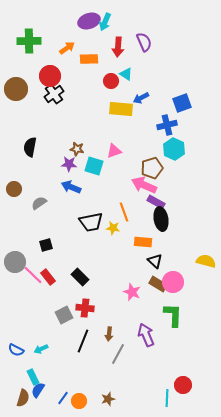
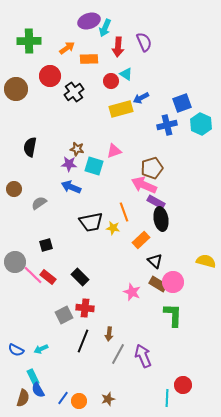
cyan arrow at (105, 22): moved 6 px down
black cross at (54, 94): moved 20 px right, 2 px up
yellow rectangle at (121, 109): rotated 20 degrees counterclockwise
cyan hexagon at (174, 149): moved 27 px right, 25 px up
orange rectangle at (143, 242): moved 2 px left, 2 px up; rotated 48 degrees counterclockwise
red rectangle at (48, 277): rotated 14 degrees counterclockwise
purple arrow at (146, 335): moved 3 px left, 21 px down
blue semicircle at (38, 390): rotated 63 degrees counterclockwise
